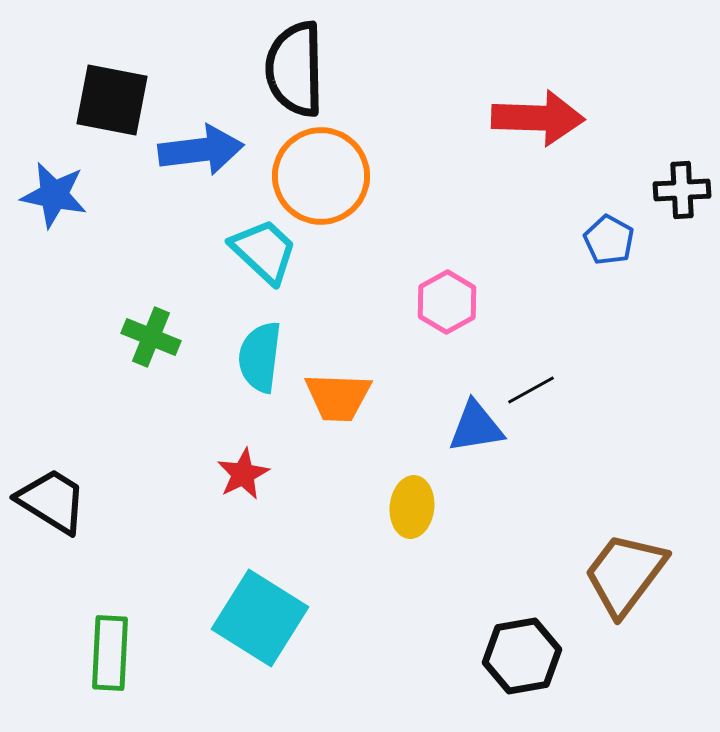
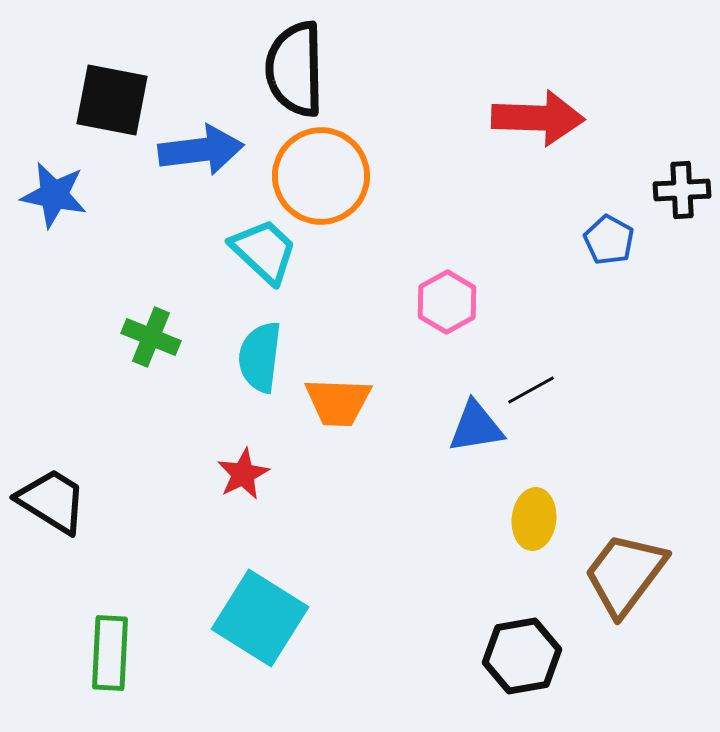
orange trapezoid: moved 5 px down
yellow ellipse: moved 122 px right, 12 px down
